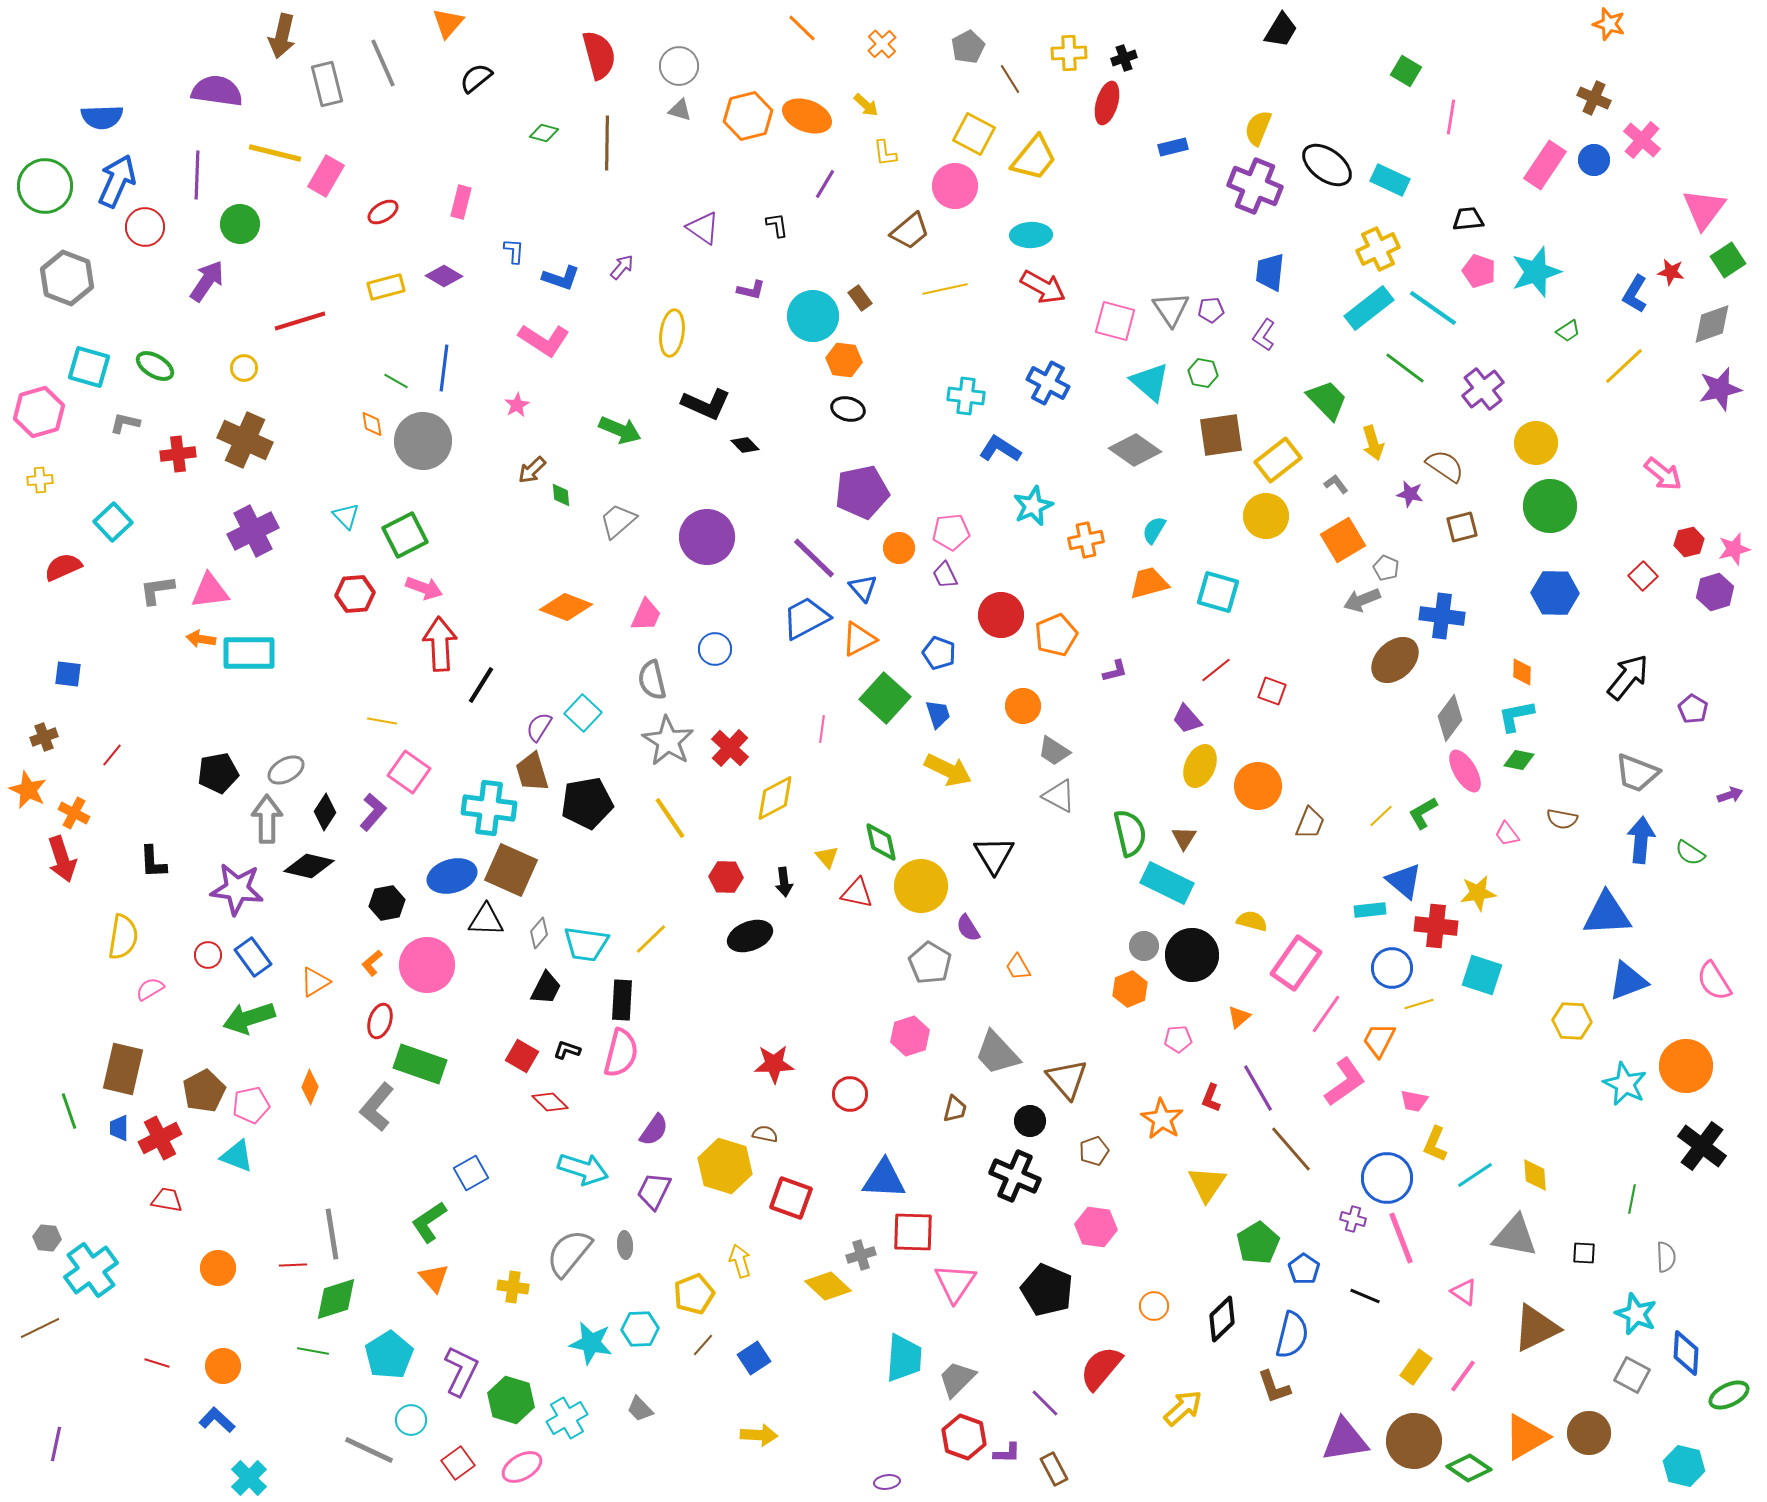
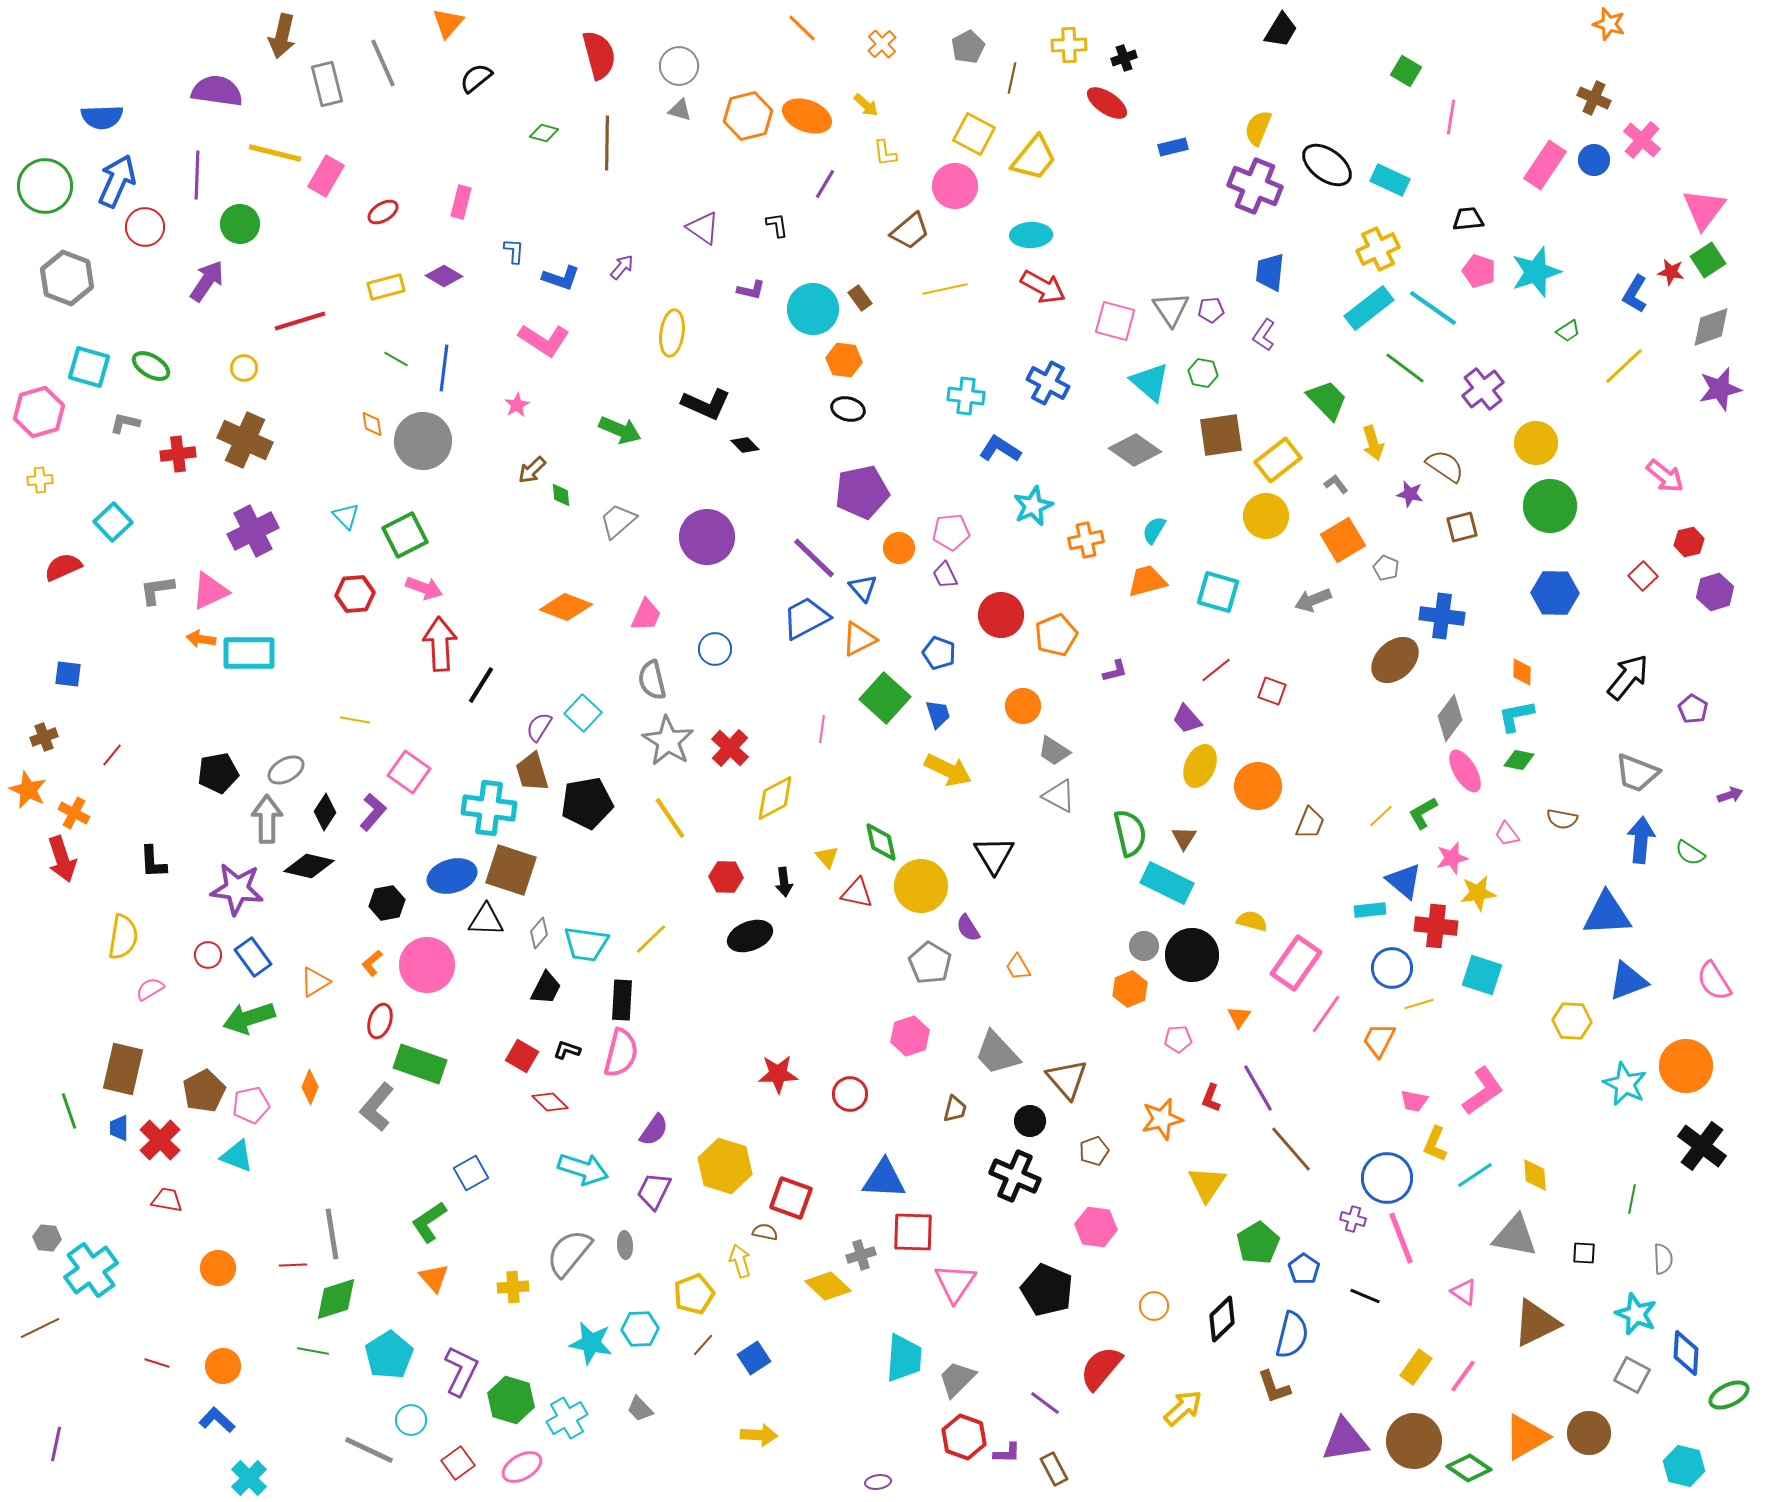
yellow cross at (1069, 53): moved 8 px up
brown line at (1010, 79): moved 2 px right, 1 px up; rotated 44 degrees clockwise
red ellipse at (1107, 103): rotated 72 degrees counterclockwise
green square at (1728, 260): moved 20 px left
cyan circle at (813, 316): moved 7 px up
gray diamond at (1712, 324): moved 1 px left, 3 px down
green ellipse at (155, 366): moved 4 px left
green line at (396, 381): moved 22 px up
pink arrow at (1663, 474): moved 2 px right, 2 px down
pink star at (1734, 549): moved 282 px left, 309 px down
orange trapezoid at (1149, 583): moved 2 px left, 2 px up
pink triangle at (210, 591): rotated 18 degrees counterclockwise
gray arrow at (1362, 600): moved 49 px left
yellow line at (382, 721): moved 27 px left, 1 px up
brown square at (511, 870): rotated 6 degrees counterclockwise
orange triangle at (1239, 1017): rotated 15 degrees counterclockwise
red star at (774, 1064): moved 4 px right, 10 px down
pink L-shape at (1345, 1082): moved 138 px right, 9 px down
orange star at (1162, 1119): rotated 27 degrees clockwise
brown semicircle at (765, 1134): moved 98 px down
red cross at (160, 1138): moved 2 px down; rotated 18 degrees counterclockwise
gray semicircle at (1666, 1257): moved 3 px left, 2 px down
yellow cross at (513, 1287): rotated 12 degrees counterclockwise
brown triangle at (1536, 1328): moved 5 px up
purple line at (1045, 1403): rotated 8 degrees counterclockwise
purple ellipse at (887, 1482): moved 9 px left
